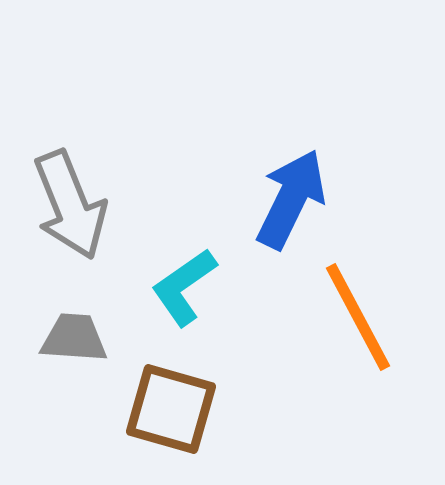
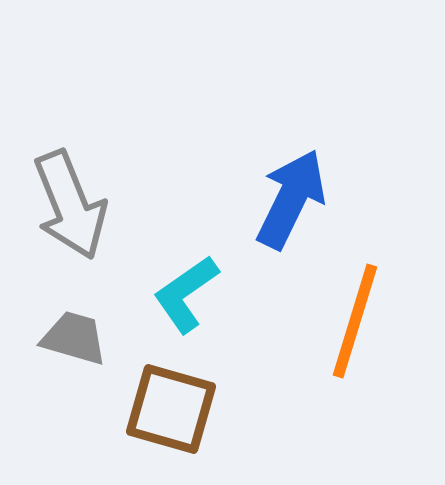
cyan L-shape: moved 2 px right, 7 px down
orange line: moved 3 px left, 4 px down; rotated 45 degrees clockwise
gray trapezoid: rotated 12 degrees clockwise
